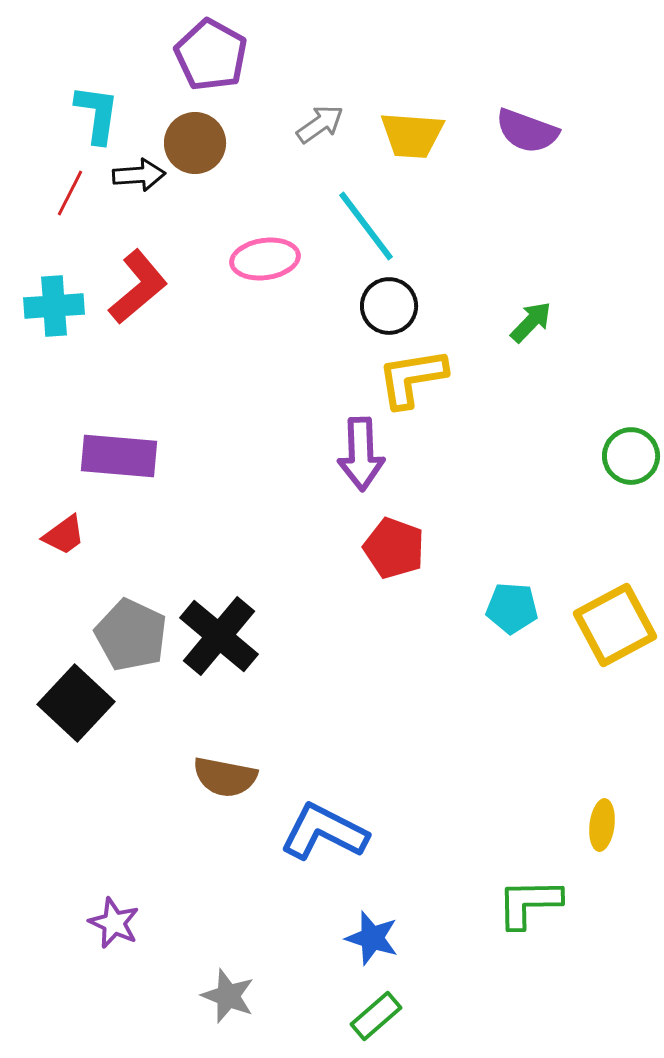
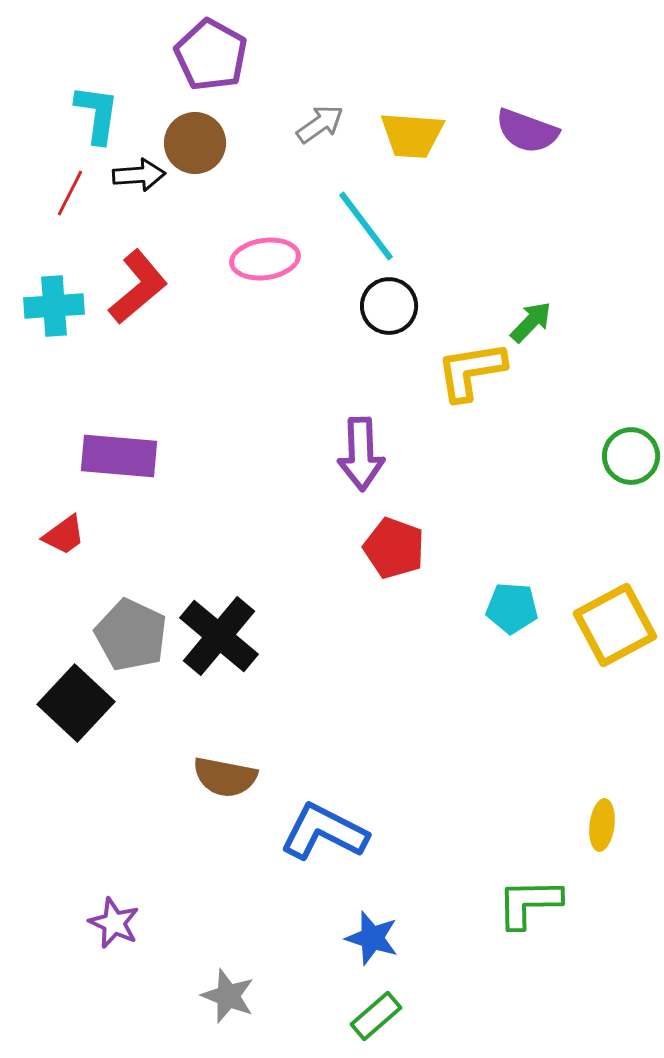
yellow L-shape: moved 59 px right, 7 px up
